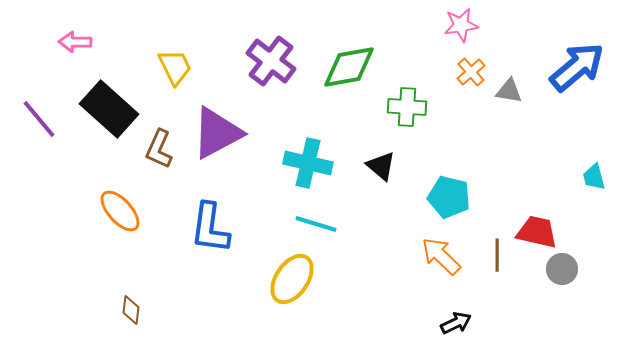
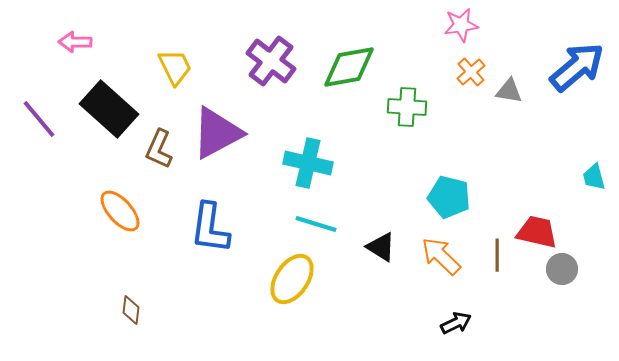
black triangle: moved 81 px down; rotated 8 degrees counterclockwise
